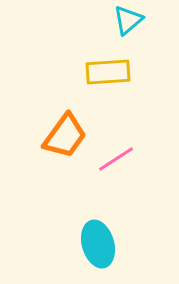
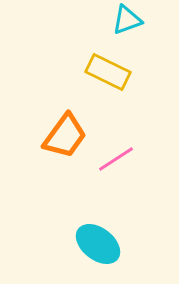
cyan triangle: moved 1 px left; rotated 20 degrees clockwise
yellow rectangle: rotated 30 degrees clockwise
cyan ellipse: rotated 36 degrees counterclockwise
